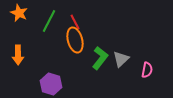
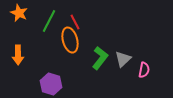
orange ellipse: moved 5 px left
gray triangle: moved 2 px right
pink semicircle: moved 3 px left
